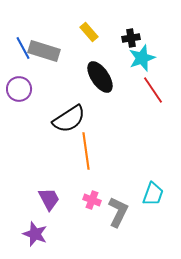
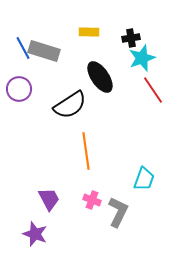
yellow rectangle: rotated 48 degrees counterclockwise
black semicircle: moved 1 px right, 14 px up
cyan trapezoid: moved 9 px left, 15 px up
